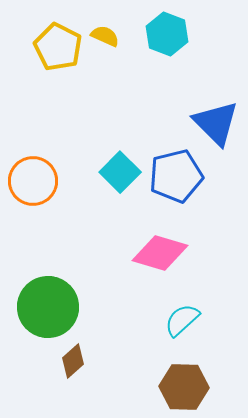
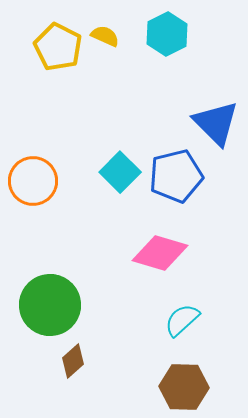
cyan hexagon: rotated 12 degrees clockwise
green circle: moved 2 px right, 2 px up
